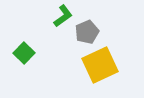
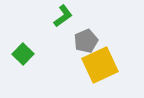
gray pentagon: moved 1 px left, 9 px down
green square: moved 1 px left, 1 px down
